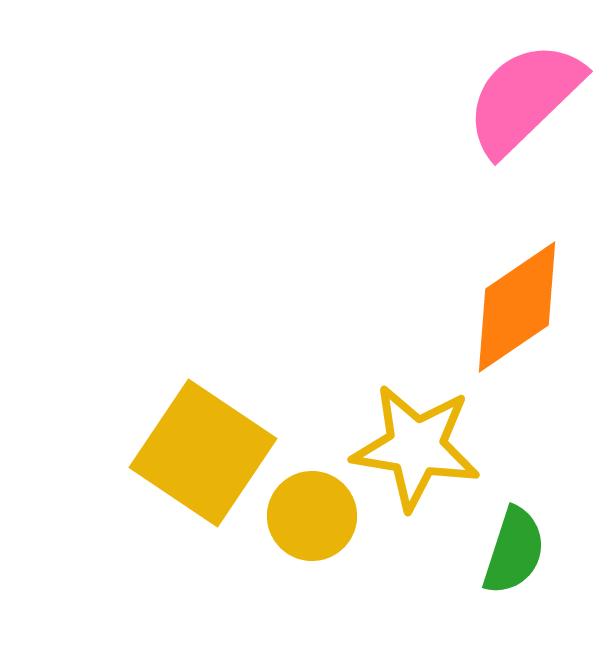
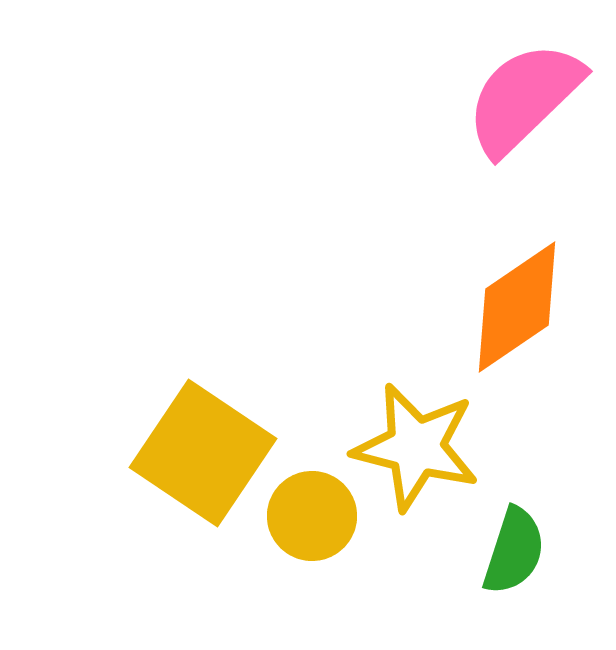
yellow star: rotated 5 degrees clockwise
